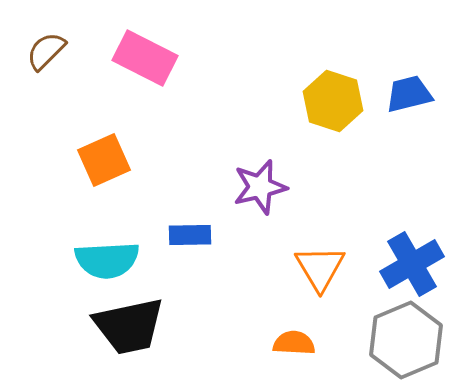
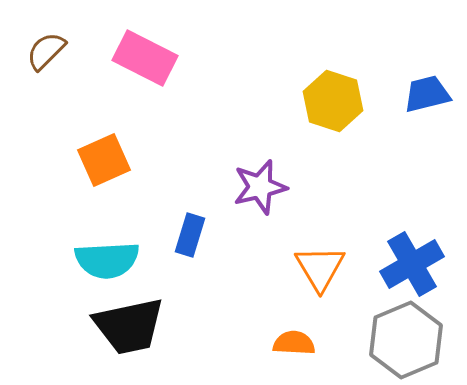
blue trapezoid: moved 18 px right
blue rectangle: rotated 72 degrees counterclockwise
